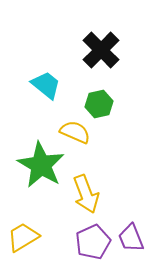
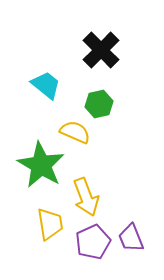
yellow arrow: moved 3 px down
yellow trapezoid: moved 27 px right, 13 px up; rotated 112 degrees clockwise
